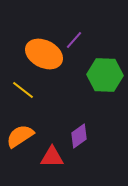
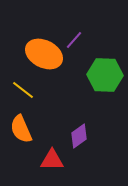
orange semicircle: moved 1 px right, 7 px up; rotated 80 degrees counterclockwise
red triangle: moved 3 px down
